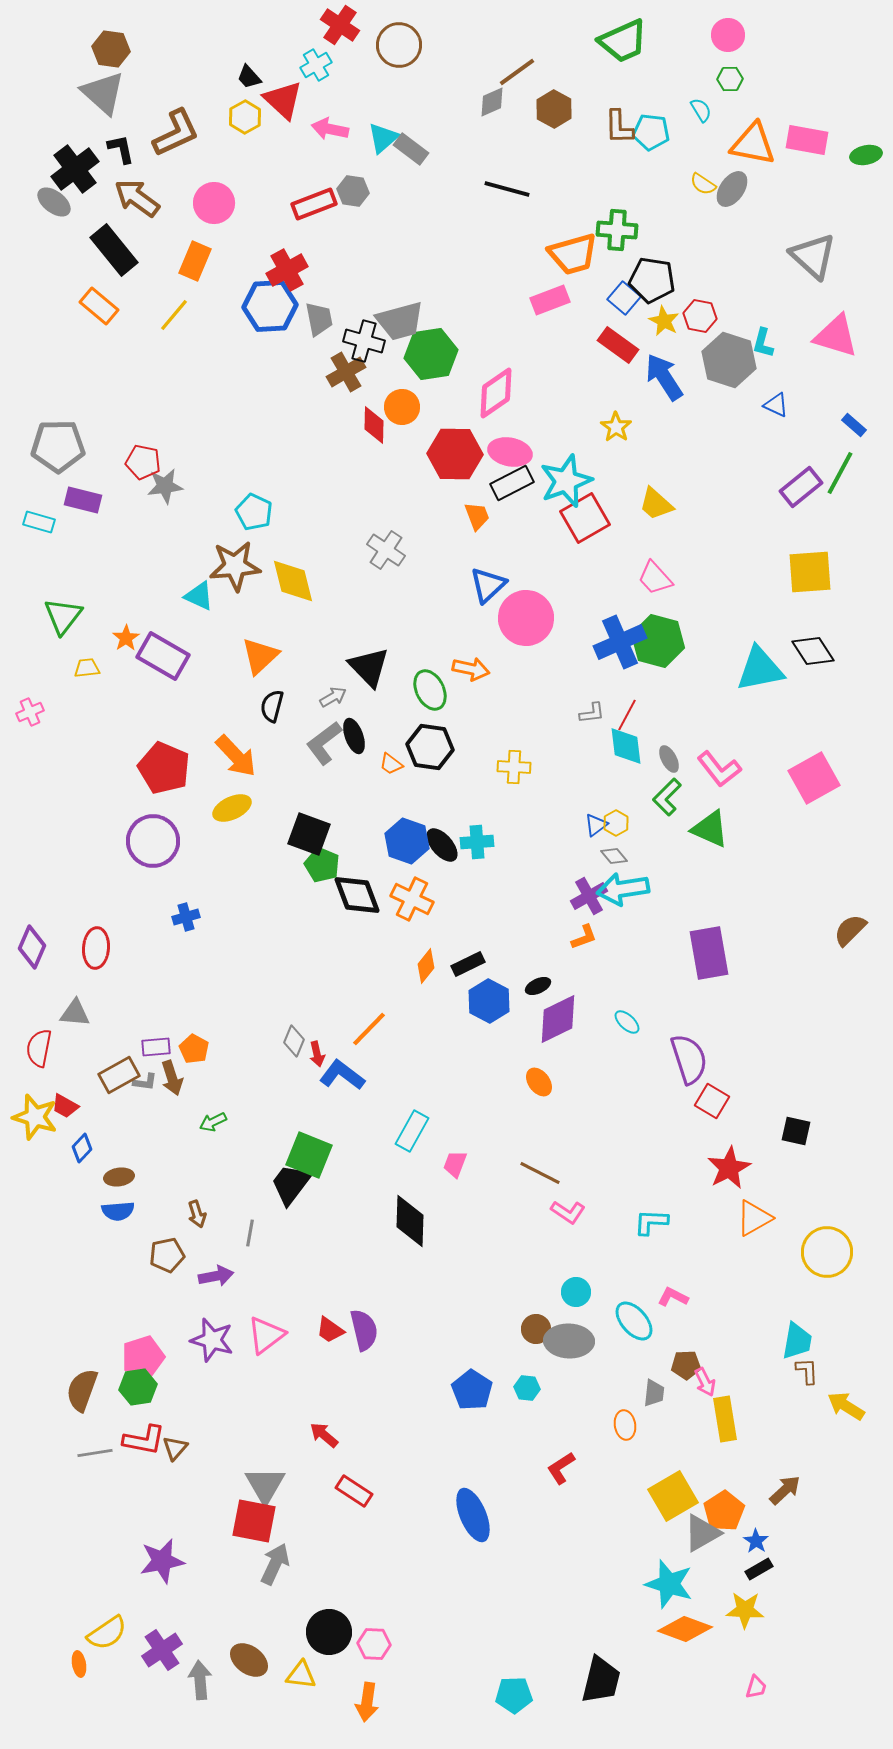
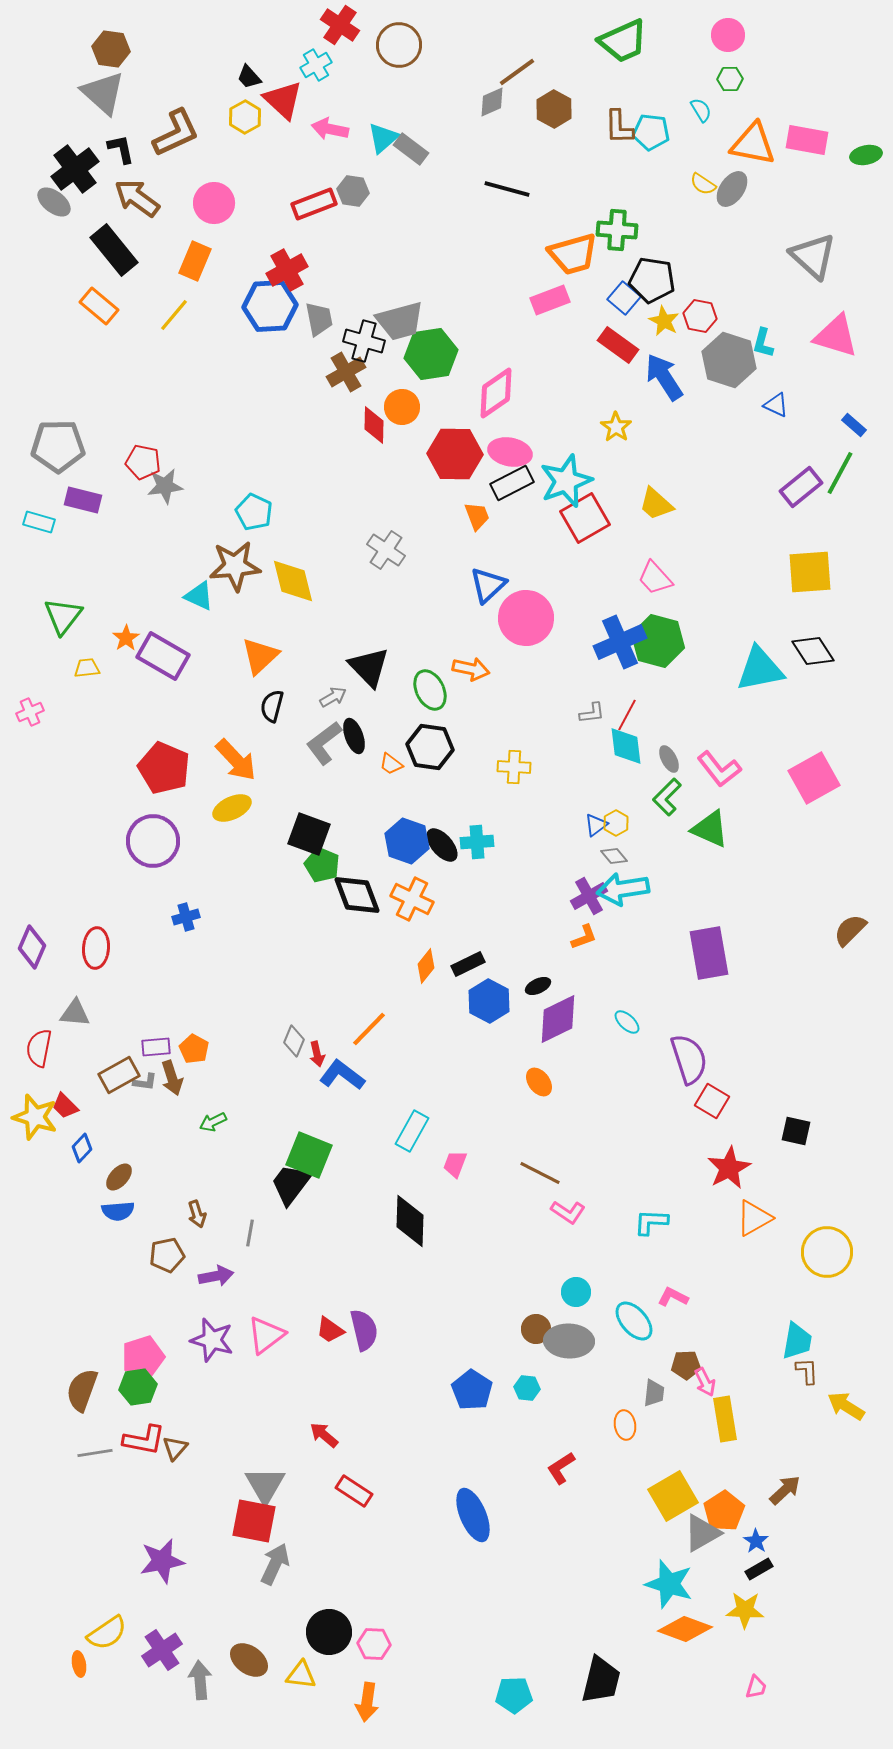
orange arrow at (236, 756): moved 4 px down
red trapezoid at (65, 1106): rotated 16 degrees clockwise
brown ellipse at (119, 1177): rotated 40 degrees counterclockwise
